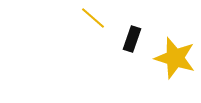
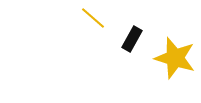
black rectangle: rotated 10 degrees clockwise
